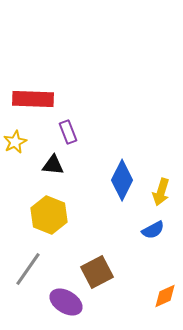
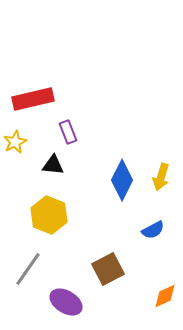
red rectangle: rotated 15 degrees counterclockwise
yellow arrow: moved 15 px up
brown square: moved 11 px right, 3 px up
